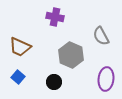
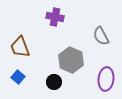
brown trapezoid: rotated 45 degrees clockwise
gray hexagon: moved 5 px down
